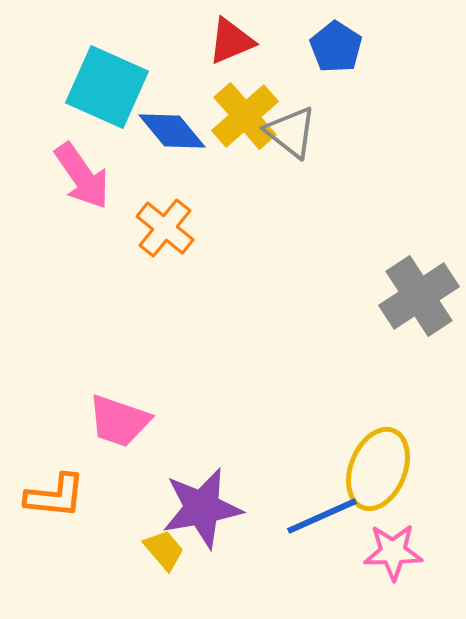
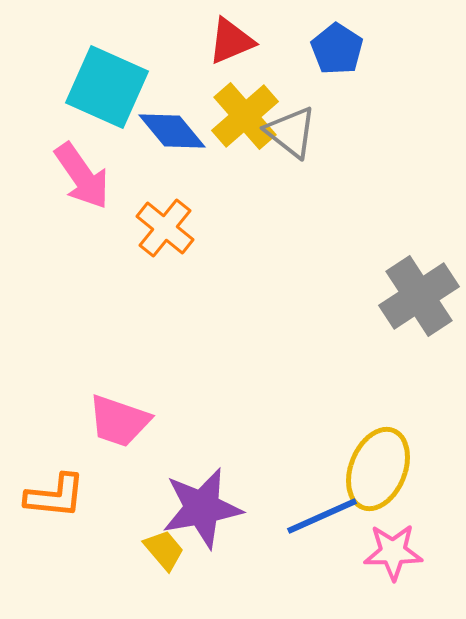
blue pentagon: moved 1 px right, 2 px down
